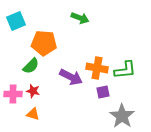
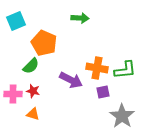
green arrow: rotated 18 degrees counterclockwise
orange pentagon: rotated 20 degrees clockwise
purple arrow: moved 3 px down
